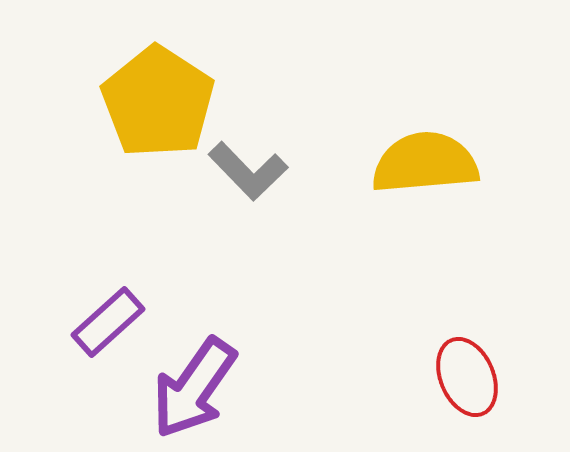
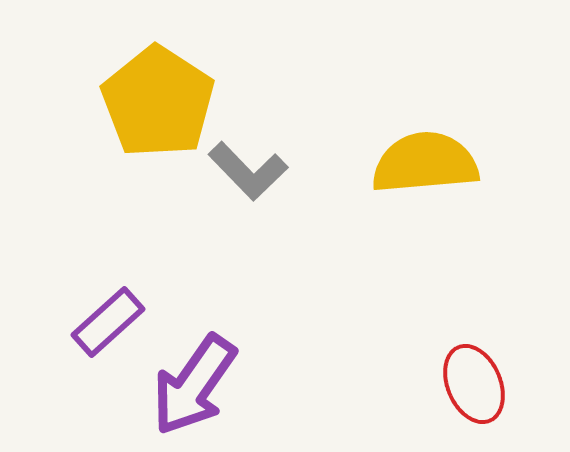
red ellipse: moved 7 px right, 7 px down
purple arrow: moved 3 px up
